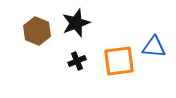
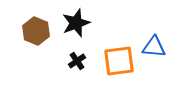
brown hexagon: moved 1 px left
black cross: rotated 12 degrees counterclockwise
